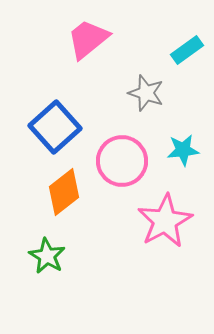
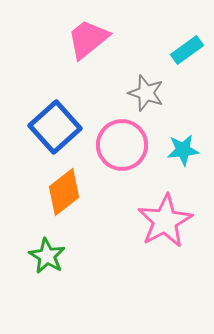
pink circle: moved 16 px up
